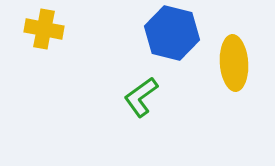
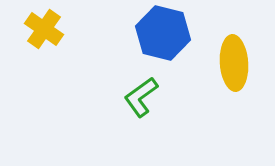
yellow cross: rotated 24 degrees clockwise
blue hexagon: moved 9 px left
